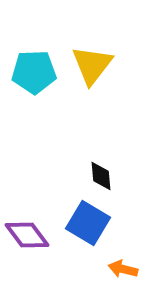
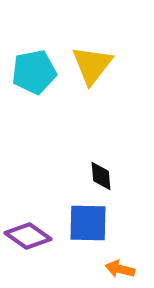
cyan pentagon: rotated 9 degrees counterclockwise
blue square: rotated 30 degrees counterclockwise
purple diamond: moved 1 px right, 1 px down; rotated 18 degrees counterclockwise
orange arrow: moved 3 px left
